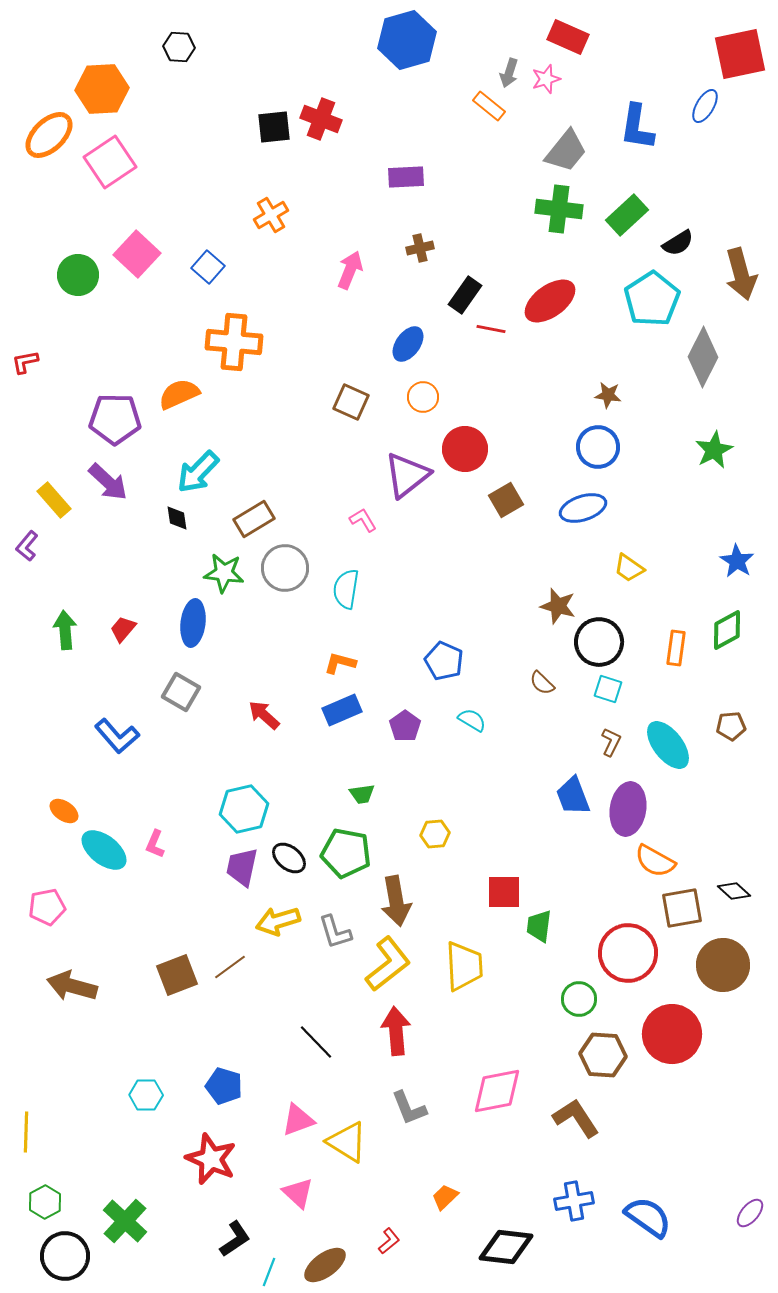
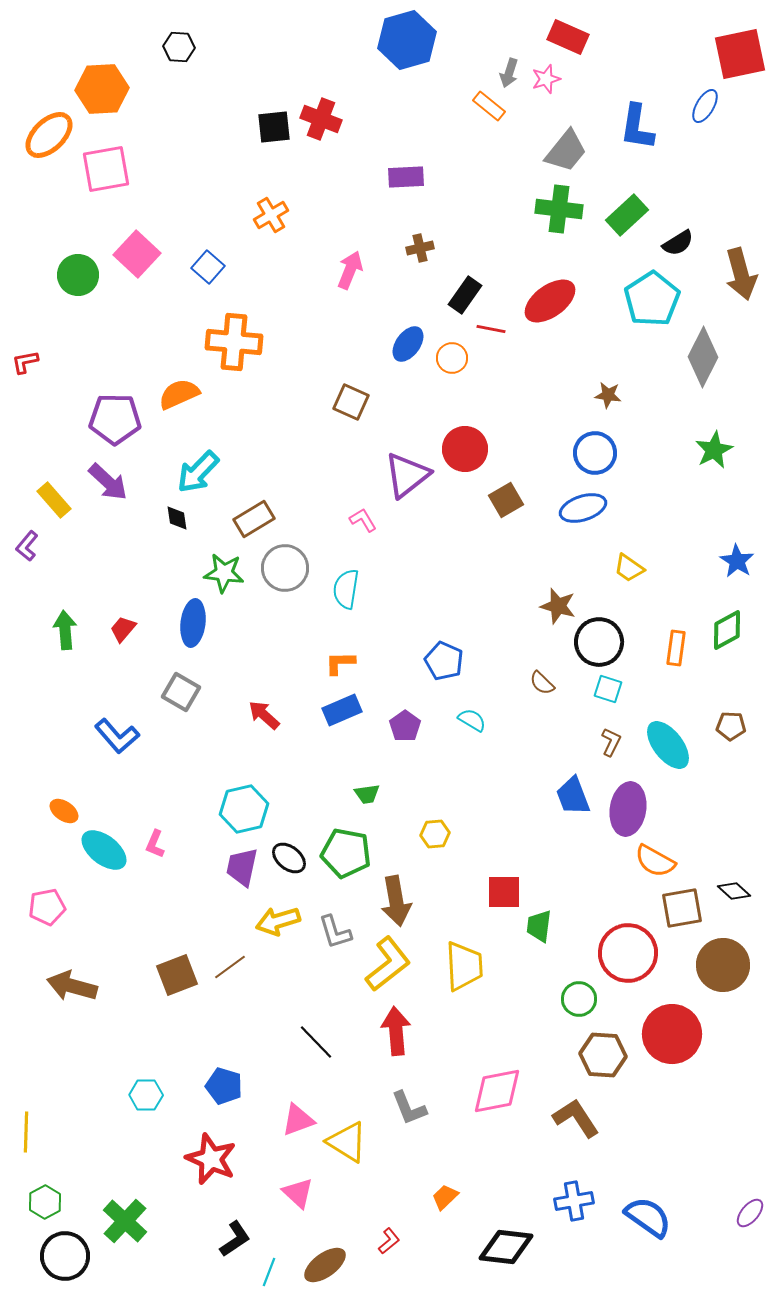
pink square at (110, 162): moved 4 px left, 7 px down; rotated 24 degrees clockwise
orange circle at (423, 397): moved 29 px right, 39 px up
blue circle at (598, 447): moved 3 px left, 6 px down
orange L-shape at (340, 663): rotated 16 degrees counterclockwise
brown pentagon at (731, 726): rotated 8 degrees clockwise
green trapezoid at (362, 794): moved 5 px right
